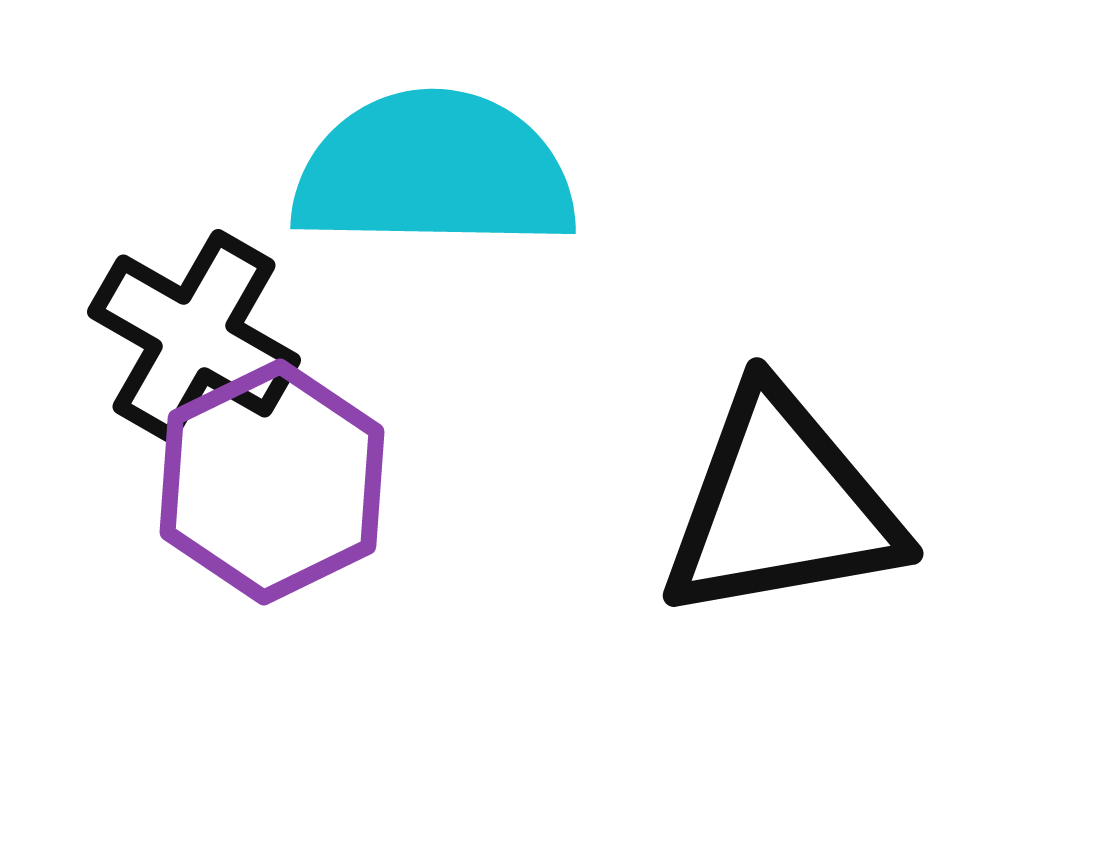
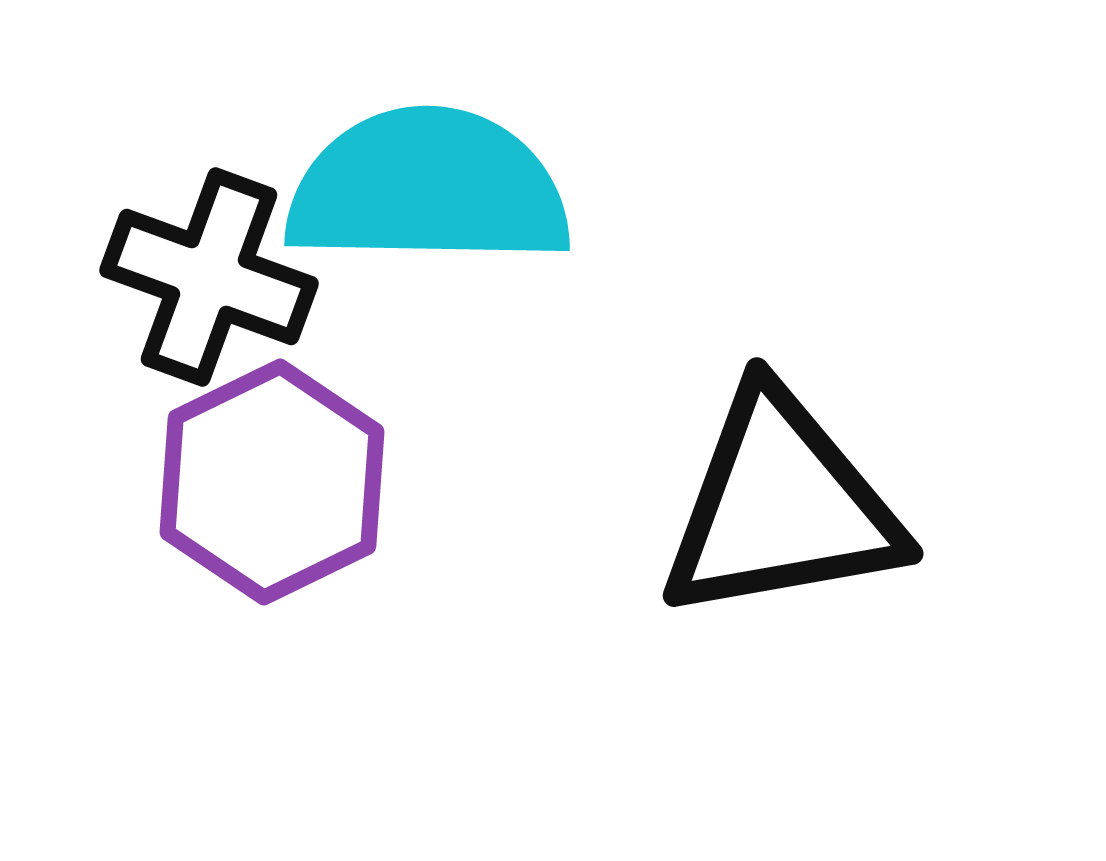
cyan semicircle: moved 6 px left, 17 px down
black cross: moved 15 px right, 59 px up; rotated 10 degrees counterclockwise
